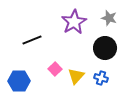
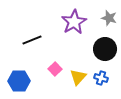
black circle: moved 1 px down
yellow triangle: moved 2 px right, 1 px down
